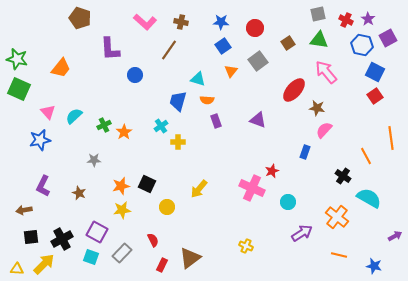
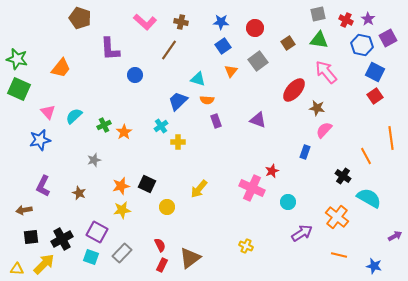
blue trapezoid at (178, 101): rotated 30 degrees clockwise
gray star at (94, 160): rotated 16 degrees counterclockwise
red semicircle at (153, 240): moved 7 px right, 5 px down
